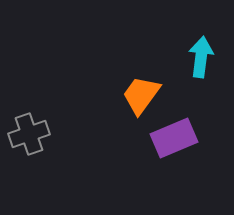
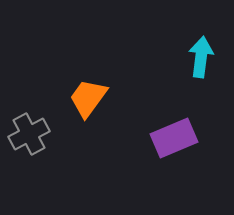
orange trapezoid: moved 53 px left, 3 px down
gray cross: rotated 9 degrees counterclockwise
